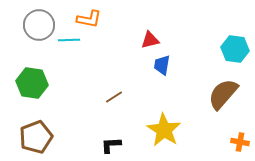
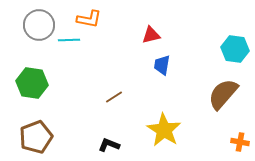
red triangle: moved 1 px right, 5 px up
black L-shape: moved 2 px left; rotated 25 degrees clockwise
